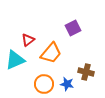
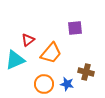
purple square: moved 2 px right; rotated 21 degrees clockwise
